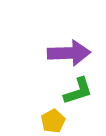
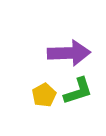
yellow pentagon: moved 9 px left, 26 px up
